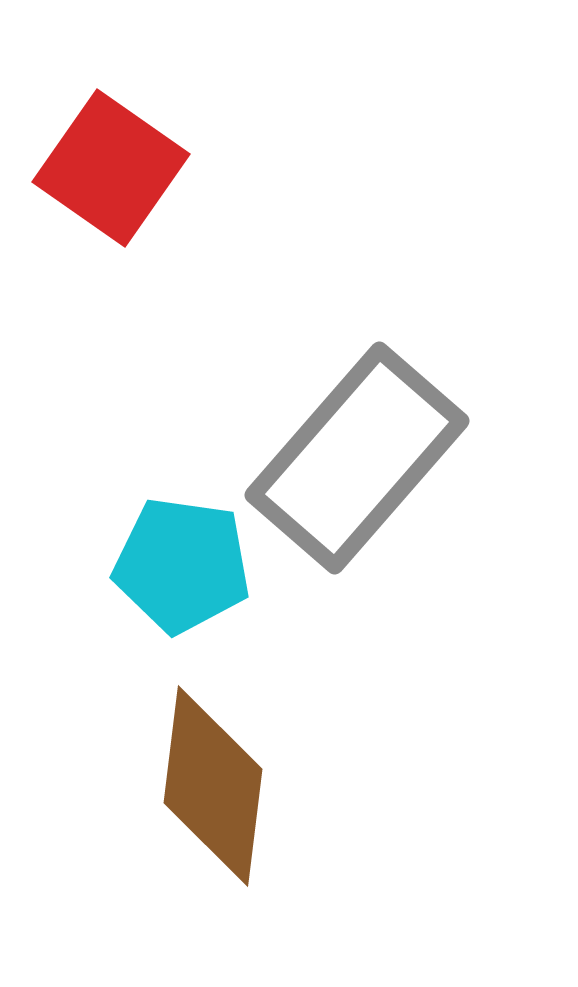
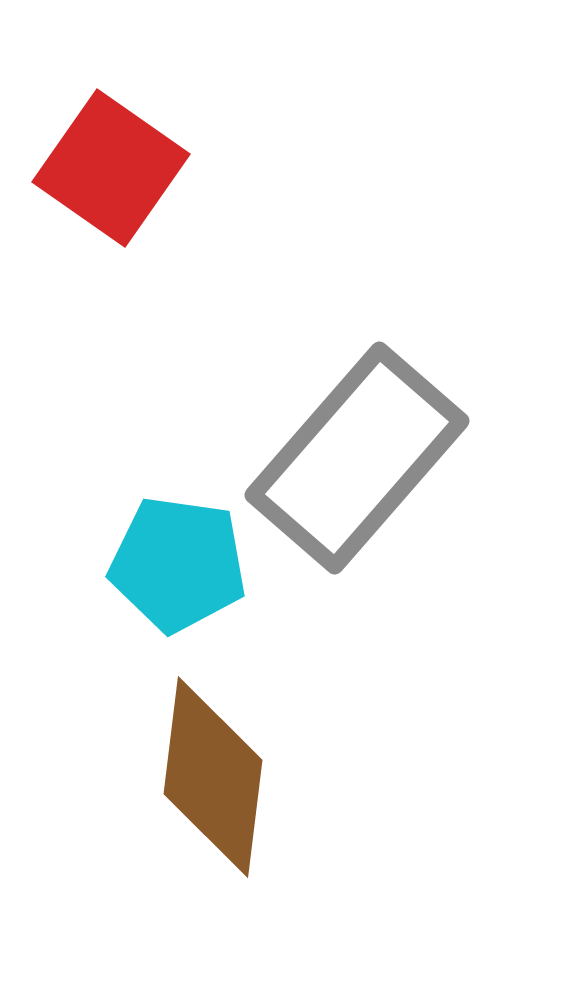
cyan pentagon: moved 4 px left, 1 px up
brown diamond: moved 9 px up
